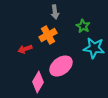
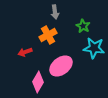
red arrow: moved 3 px down
